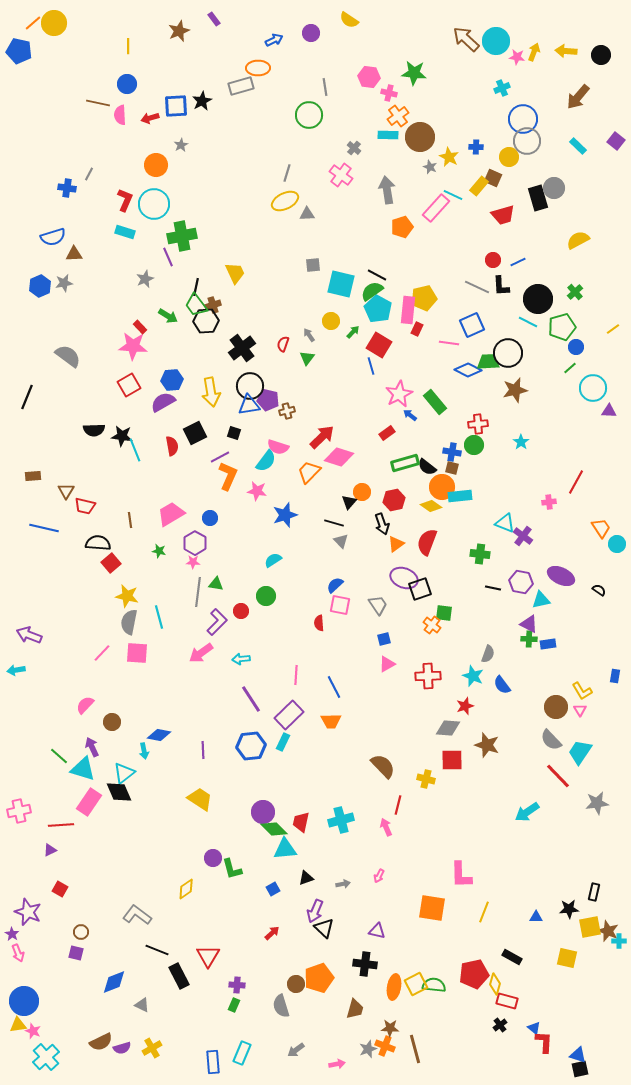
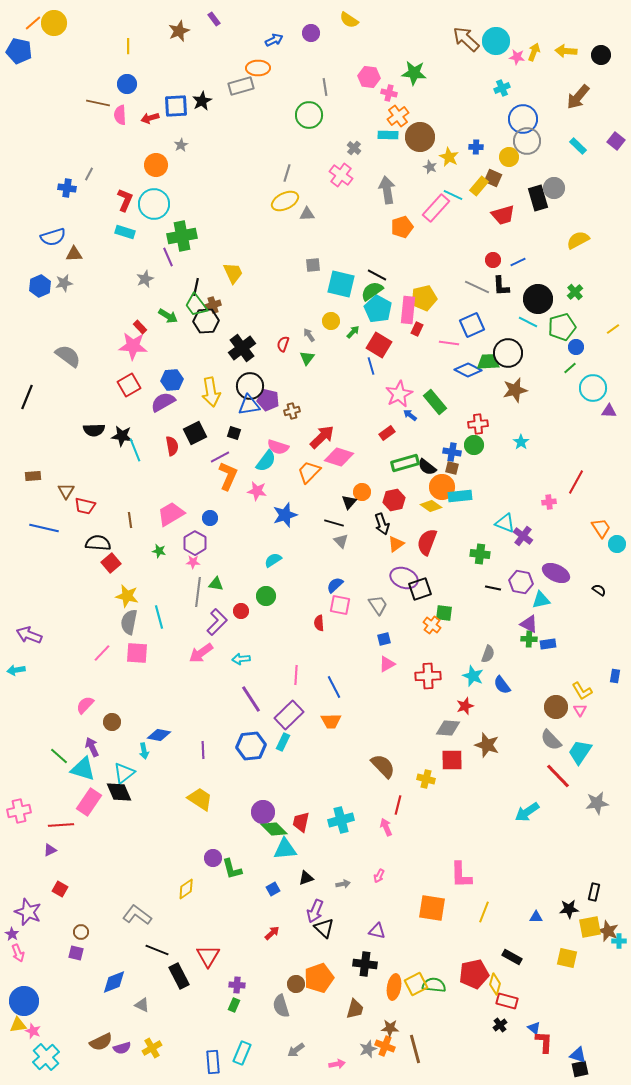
yellow trapezoid at (235, 273): moved 2 px left
brown cross at (287, 411): moved 5 px right
purple ellipse at (561, 576): moved 5 px left, 3 px up
